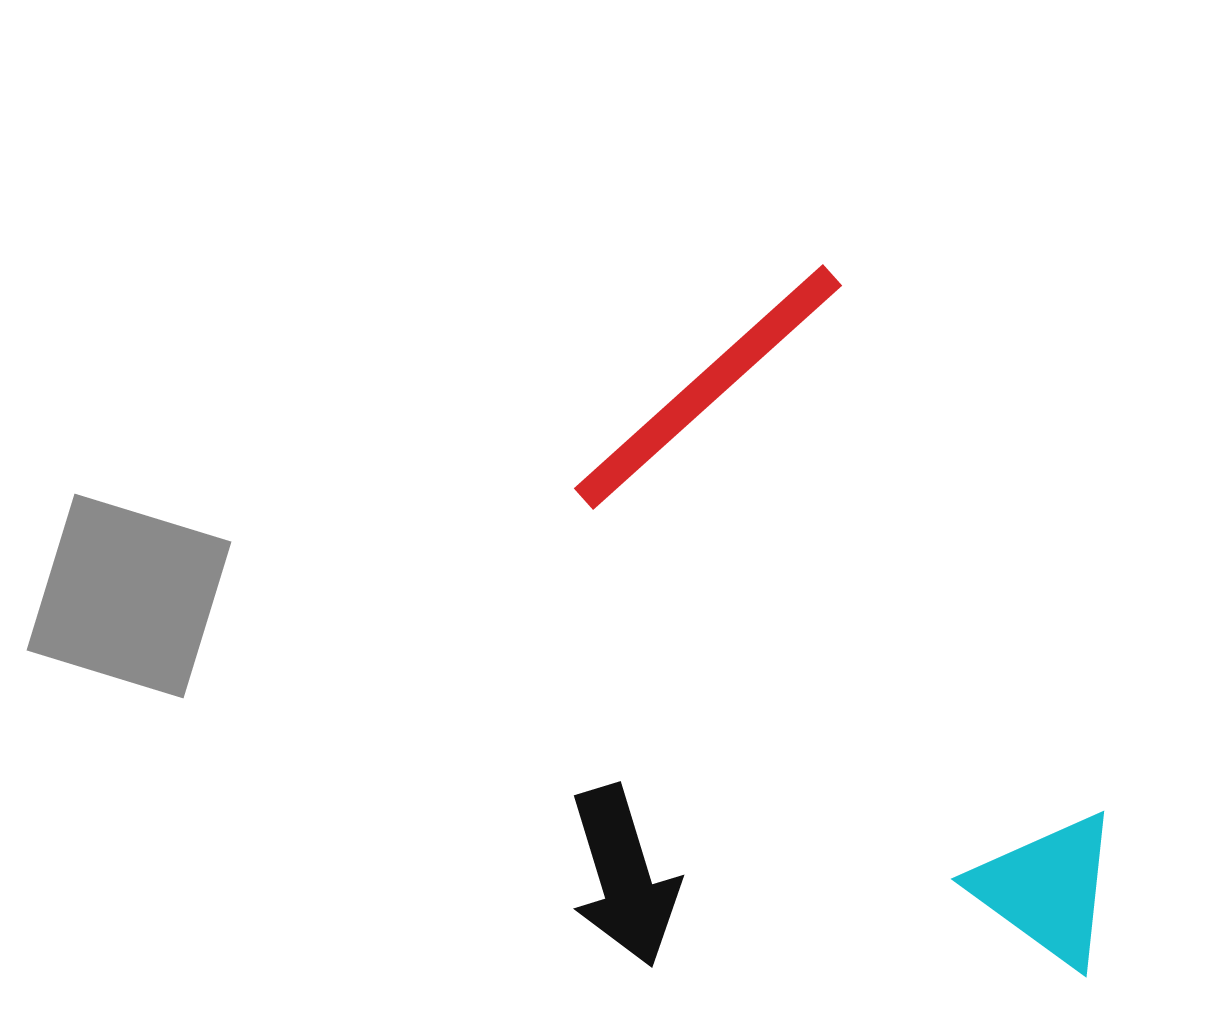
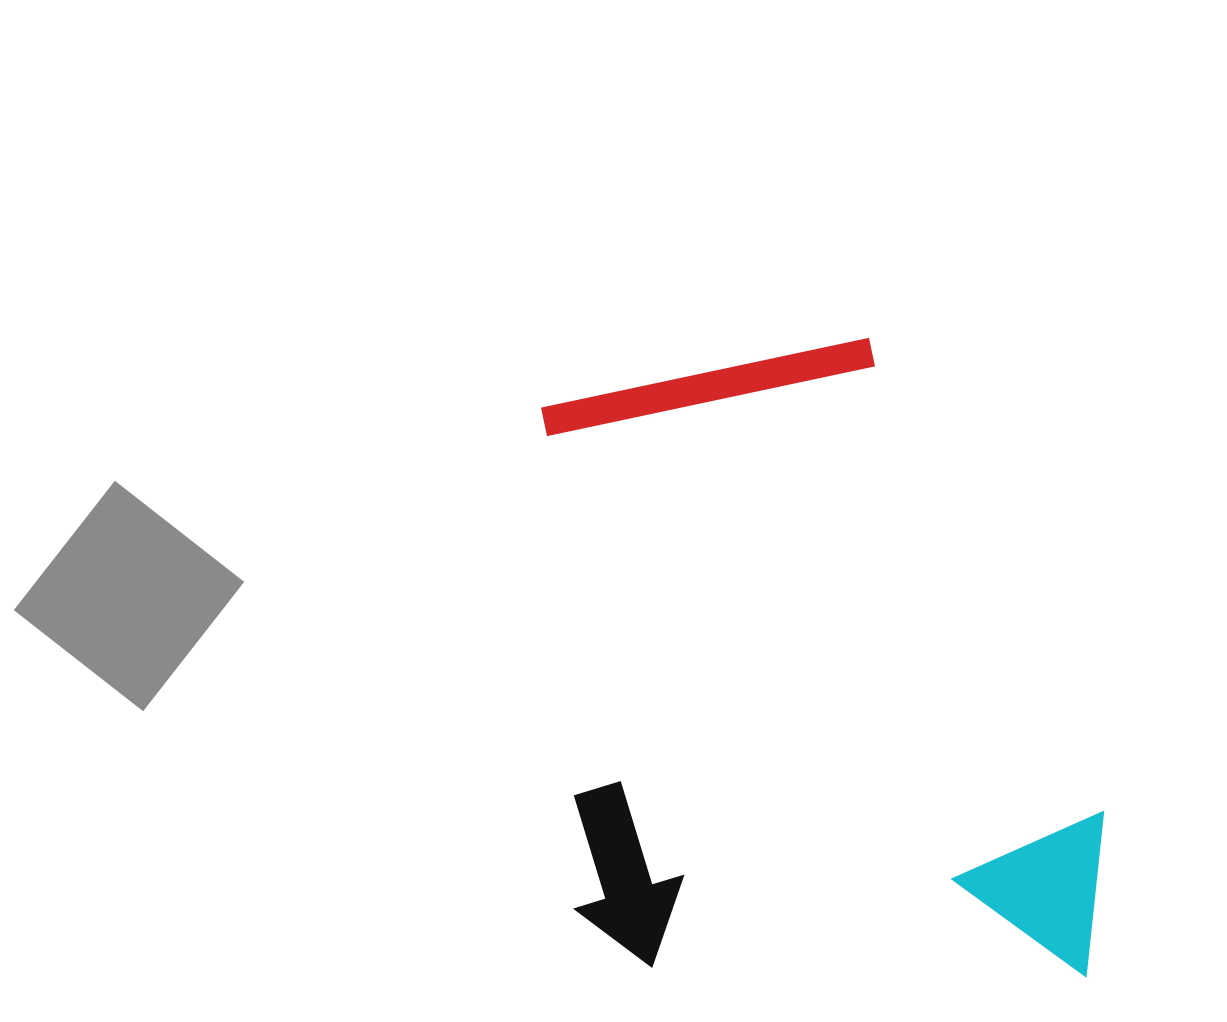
red line: rotated 30 degrees clockwise
gray square: rotated 21 degrees clockwise
